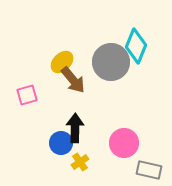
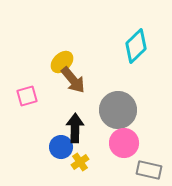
cyan diamond: rotated 24 degrees clockwise
gray circle: moved 7 px right, 48 px down
pink square: moved 1 px down
blue circle: moved 4 px down
